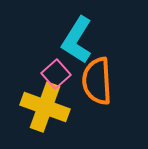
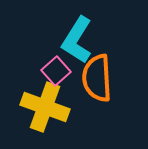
pink square: moved 3 px up
orange semicircle: moved 3 px up
